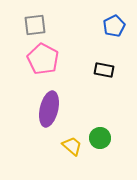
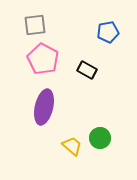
blue pentagon: moved 6 px left, 6 px down; rotated 15 degrees clockwise
black rectangle: moved 17 px left; rotated 18 degrees clockwise
purple ellipse: moved 5 px left, 2 px up
